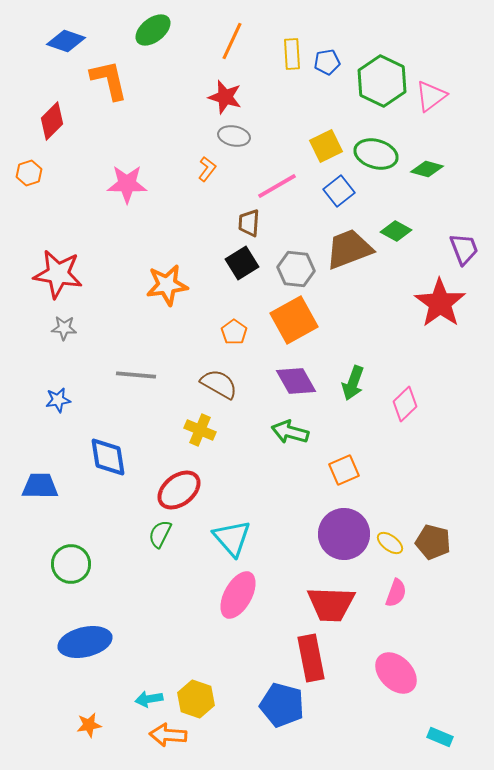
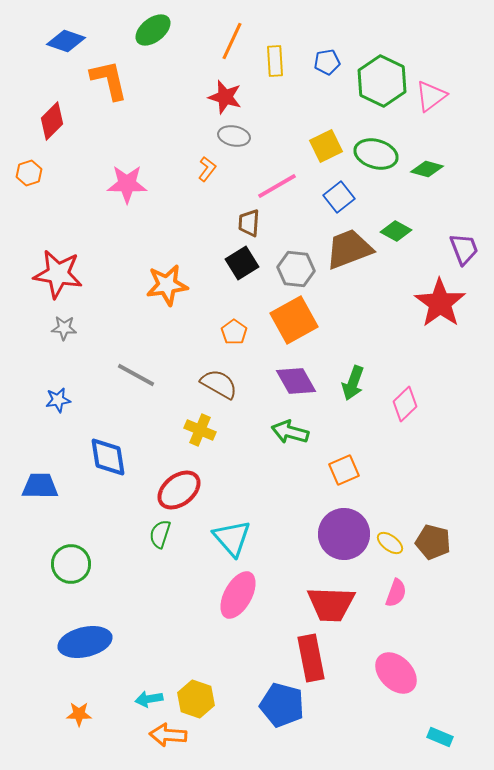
yellow rectangle at (292, 54): moved 17 px left, 7 px down
blue square at (339, 191): moved 6 px down
gray line at (136, 375): rotated 24 degrees clockwise
green semicircle at (160, 534): rotated 8 degrees counterclockwise
orange star at (89, 725): moved 10 px left, 11 px up; rotated 10 degrees clockwise
